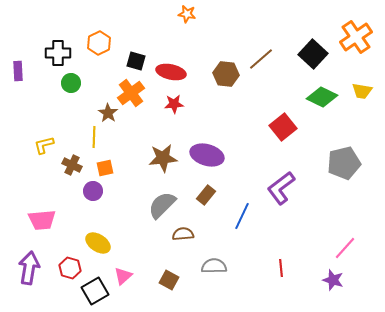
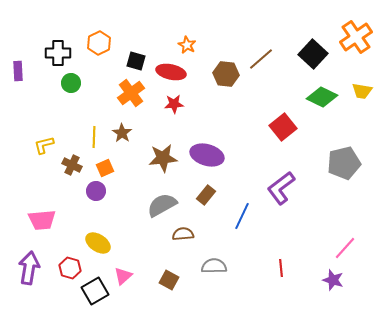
orange star at (187, 14): moved 31 px down; rotated 18 degrees clockwise
brown star at (108, 113): moved 14 px right, 20 px down
orange square at (105, 168): rotated 12 degrees counterclockwise
purple circle at (93, 191): moved 3 px right
gray semicircle at (162, 205): rotated 16 degrees clockwise
